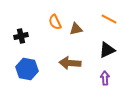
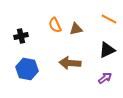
orange semicircle: moved 3 px down
purple arrow: rotated 56 degrees clockwise
